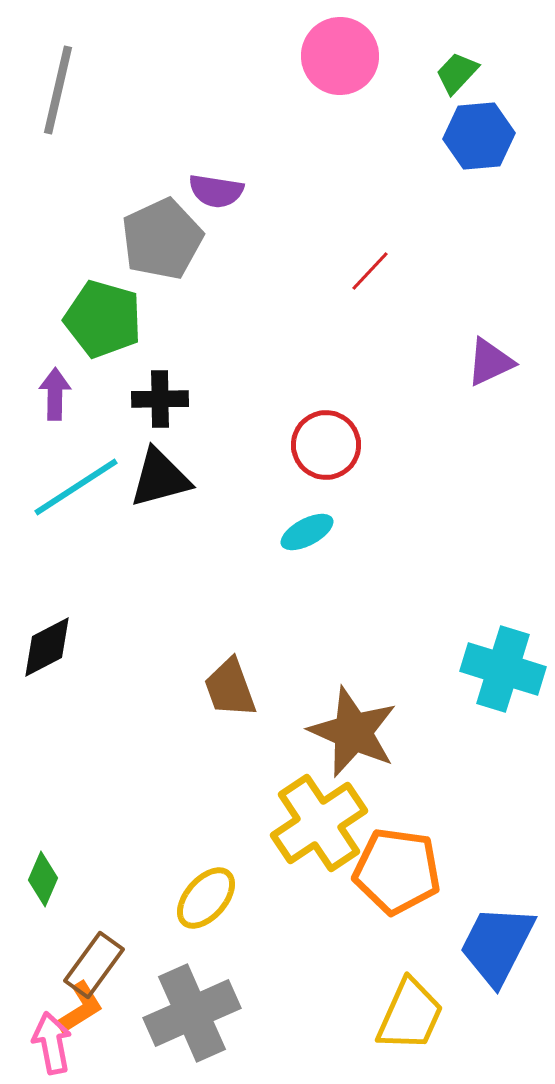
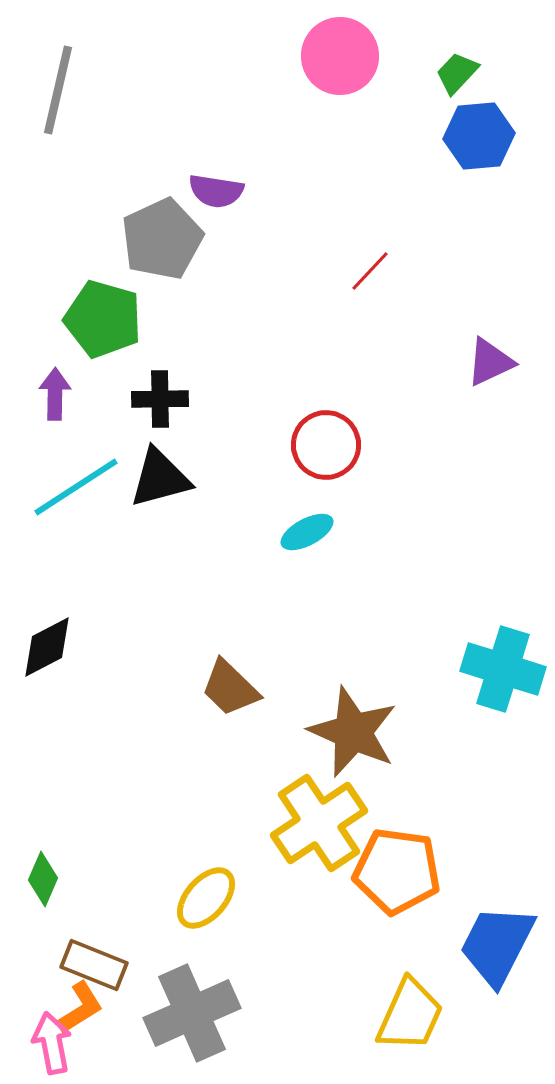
brown trapezoid: rotated 26 degrees counterclockwise
brown rectangle: rotated 76 degrees clockwise
